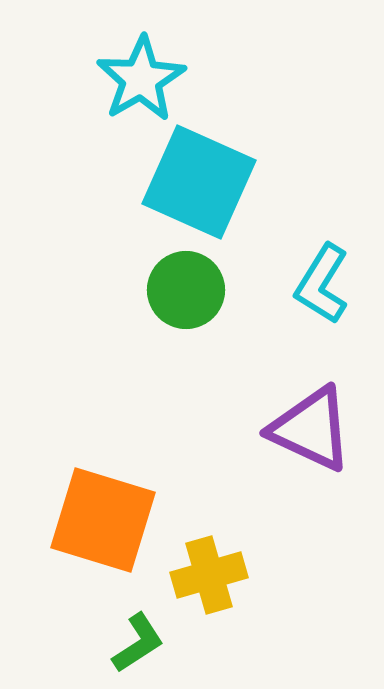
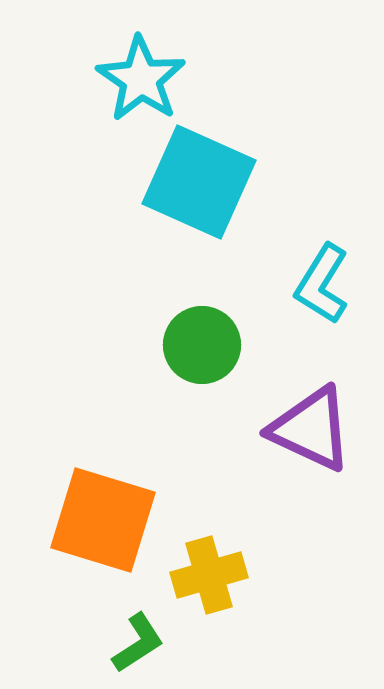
cyan star: rotated 8 degrees counterclockwise
green circle: moved 16 px right, 55 px down
